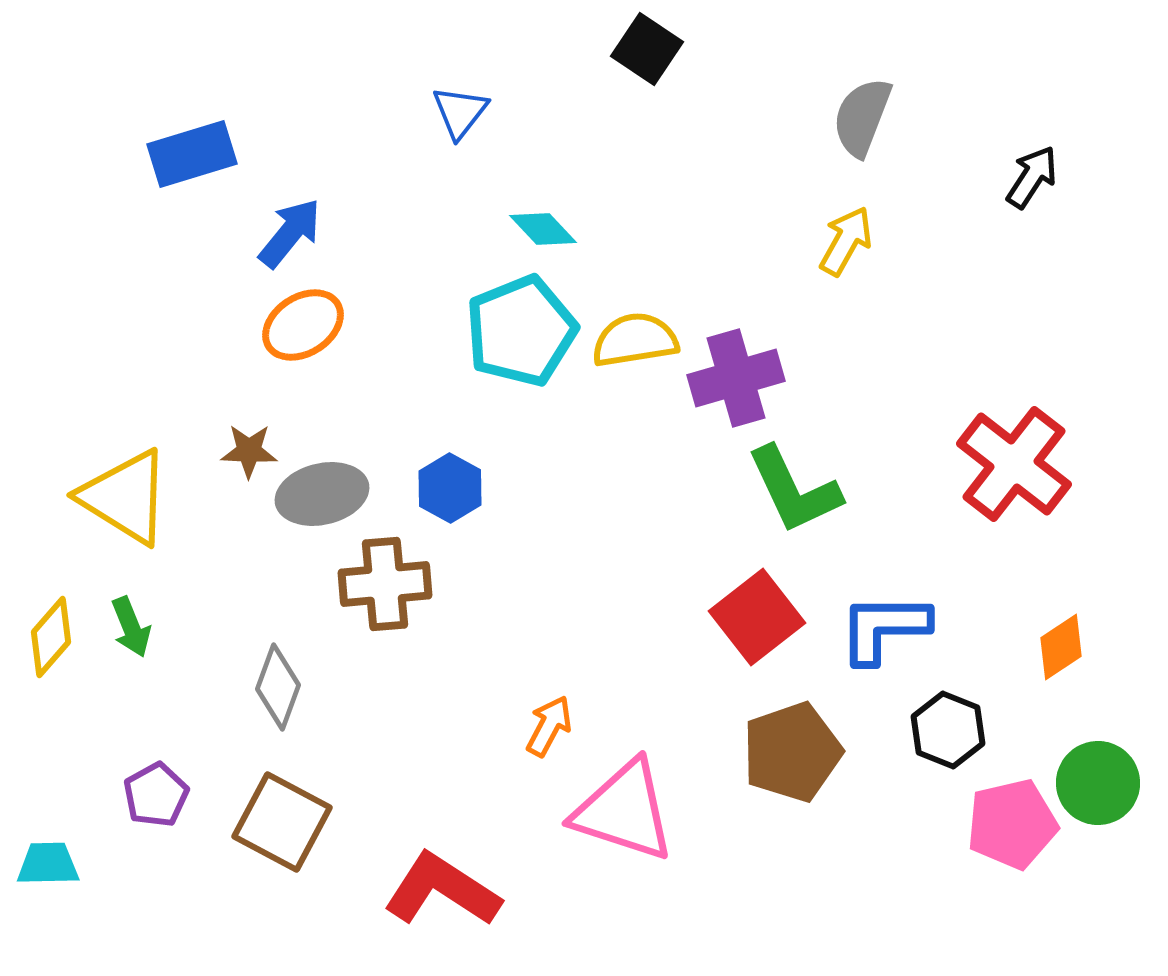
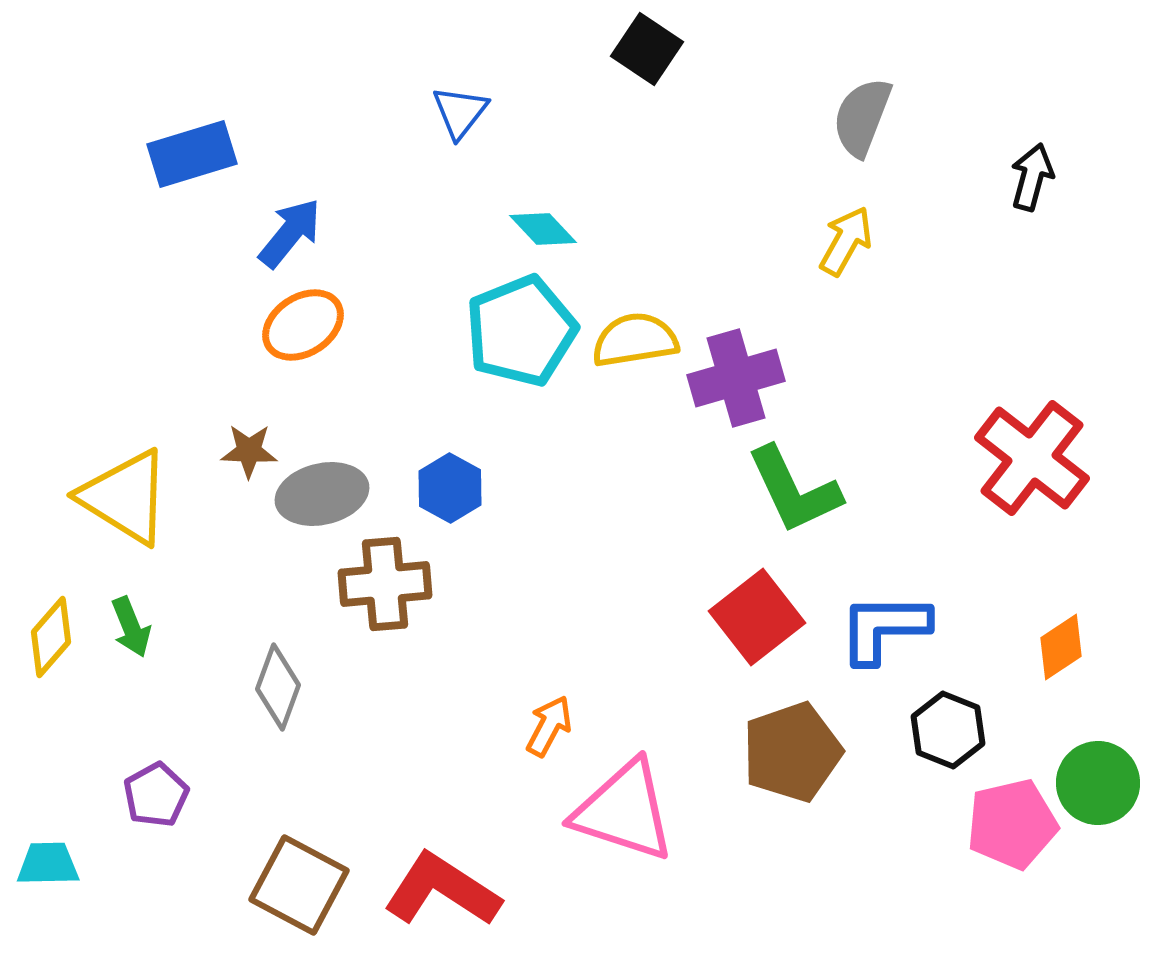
black arrow: rotated 18 degrees counterclockwise
red cross: moved 18 px right, 6 px up
brown square: moved 17 px right, 63 px down
